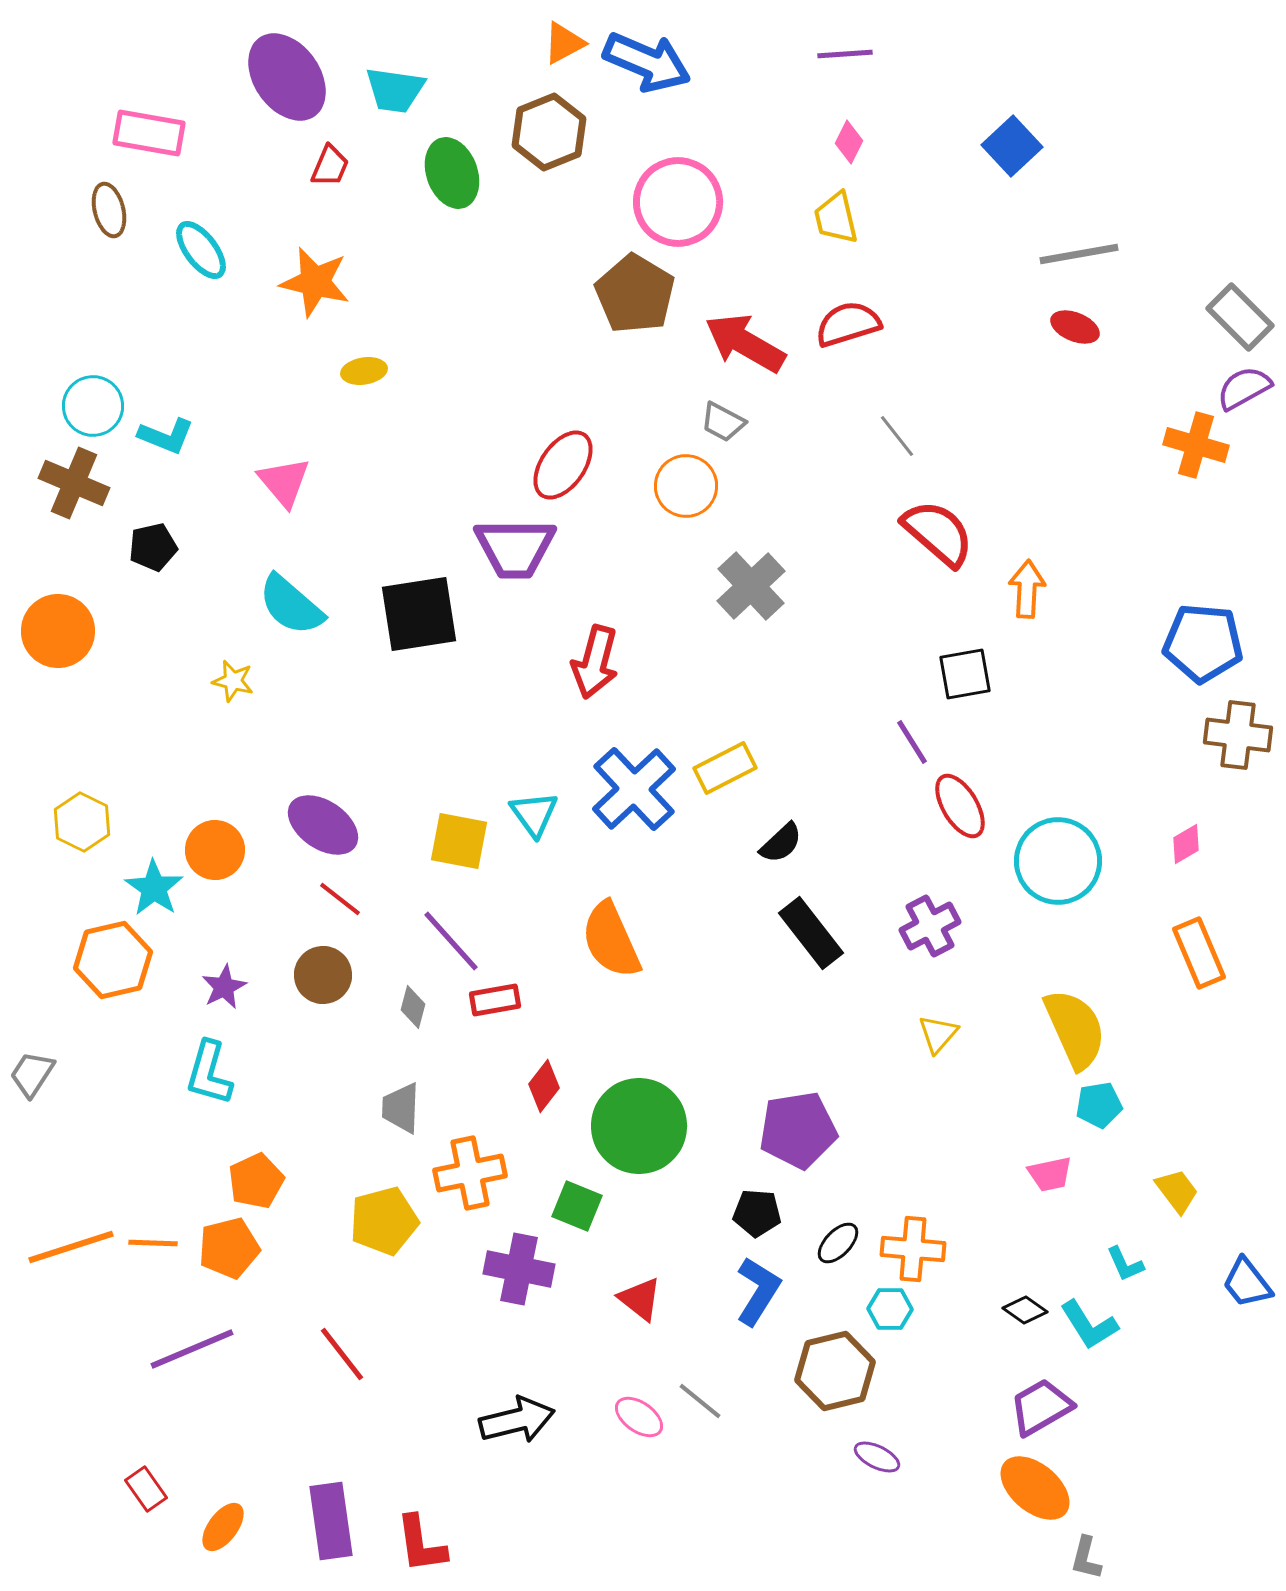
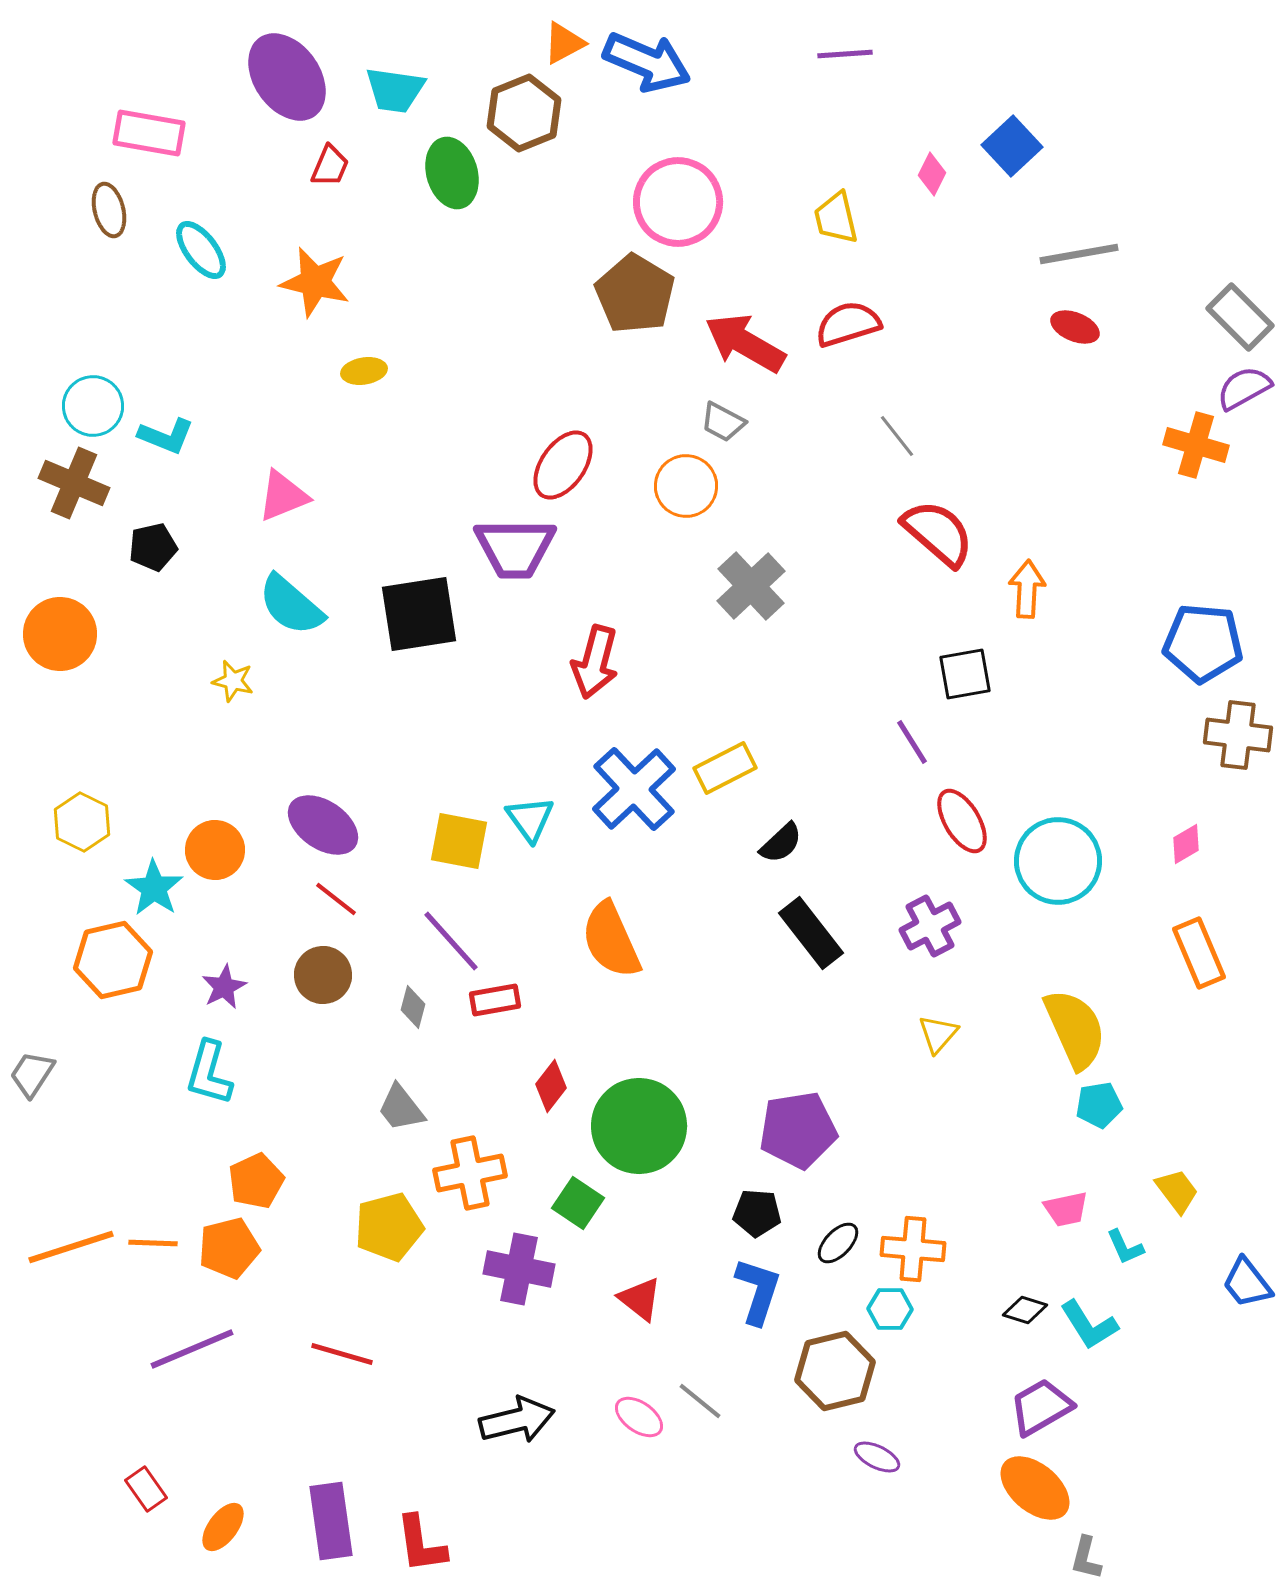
brown hexagon at (549, 132): moved 25 px left, 19 px up
pink diamond at (849, 142): moved 83 px right, 32 px down
green ellipse at (452, 173): rotated 4 degrees clockwise
pink triangle at (284, 482): moved 1 px left, 14 px down; rotated 48 degrees clockwise
orange circle at (58, 631): moved 2 px right, 3 px down
red ellipse at (960, 806): moved 2 px right, 15 px down
cyan triangle at (534, 814): moved 4 px left, 5 px down
red line at (340, 899): moved 4 px left
red diamond at (544, 1086): moved 7 px right
gray trapezoid at (401, 1108): rotated 40 degrees counterclockwise
pink trapezoid at (1050, 1174): moved 16 px right, 35 px down
green square at (577, 1206): moved 1 px right, 3 px up; rotated 12 degrees clockwise
yellow pentagon at (384, 1221): moved 5 px right, 6 px down
cyan L-shape at (1125, 1264): moved 17 px up
blue L-shape at (758, 1291): rotated 14 degrees counterclockwise
black diamond at (1025, 1310): rotated 18 degrees counterclockwise
red line at (342, 1354): rotated 36 degrees counterclockwise
